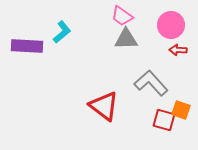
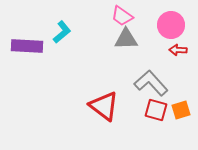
orange square: rotated 36 degrees counterclockwise
red square: moved 8 px left, 10 px up
